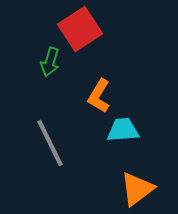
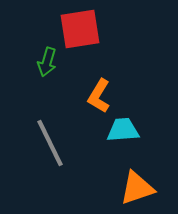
red square: rotated 24 degrees clockwise
green arrow: moved 3 px left
orange triangle: moved 1 px up; rotated 18 degrees clockwise
